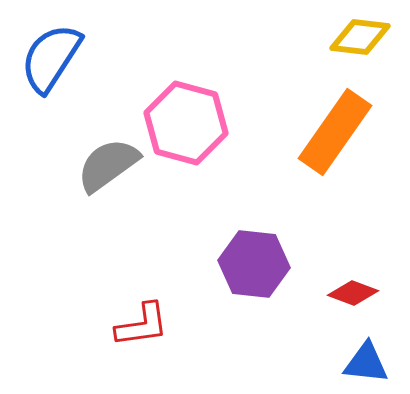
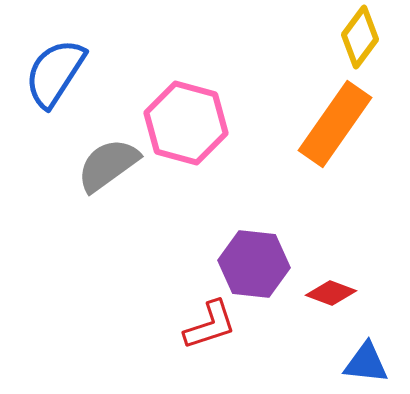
yellow diamond: rotated 60 degrees counterclockwise
blue semicircle: moved 4 px right, 15 px down
orange rectangle: moved 8 px up
red diamond: moved 22 px left
red L-shape: moved 68 px right; rotated 10 degrees counterclockwise
